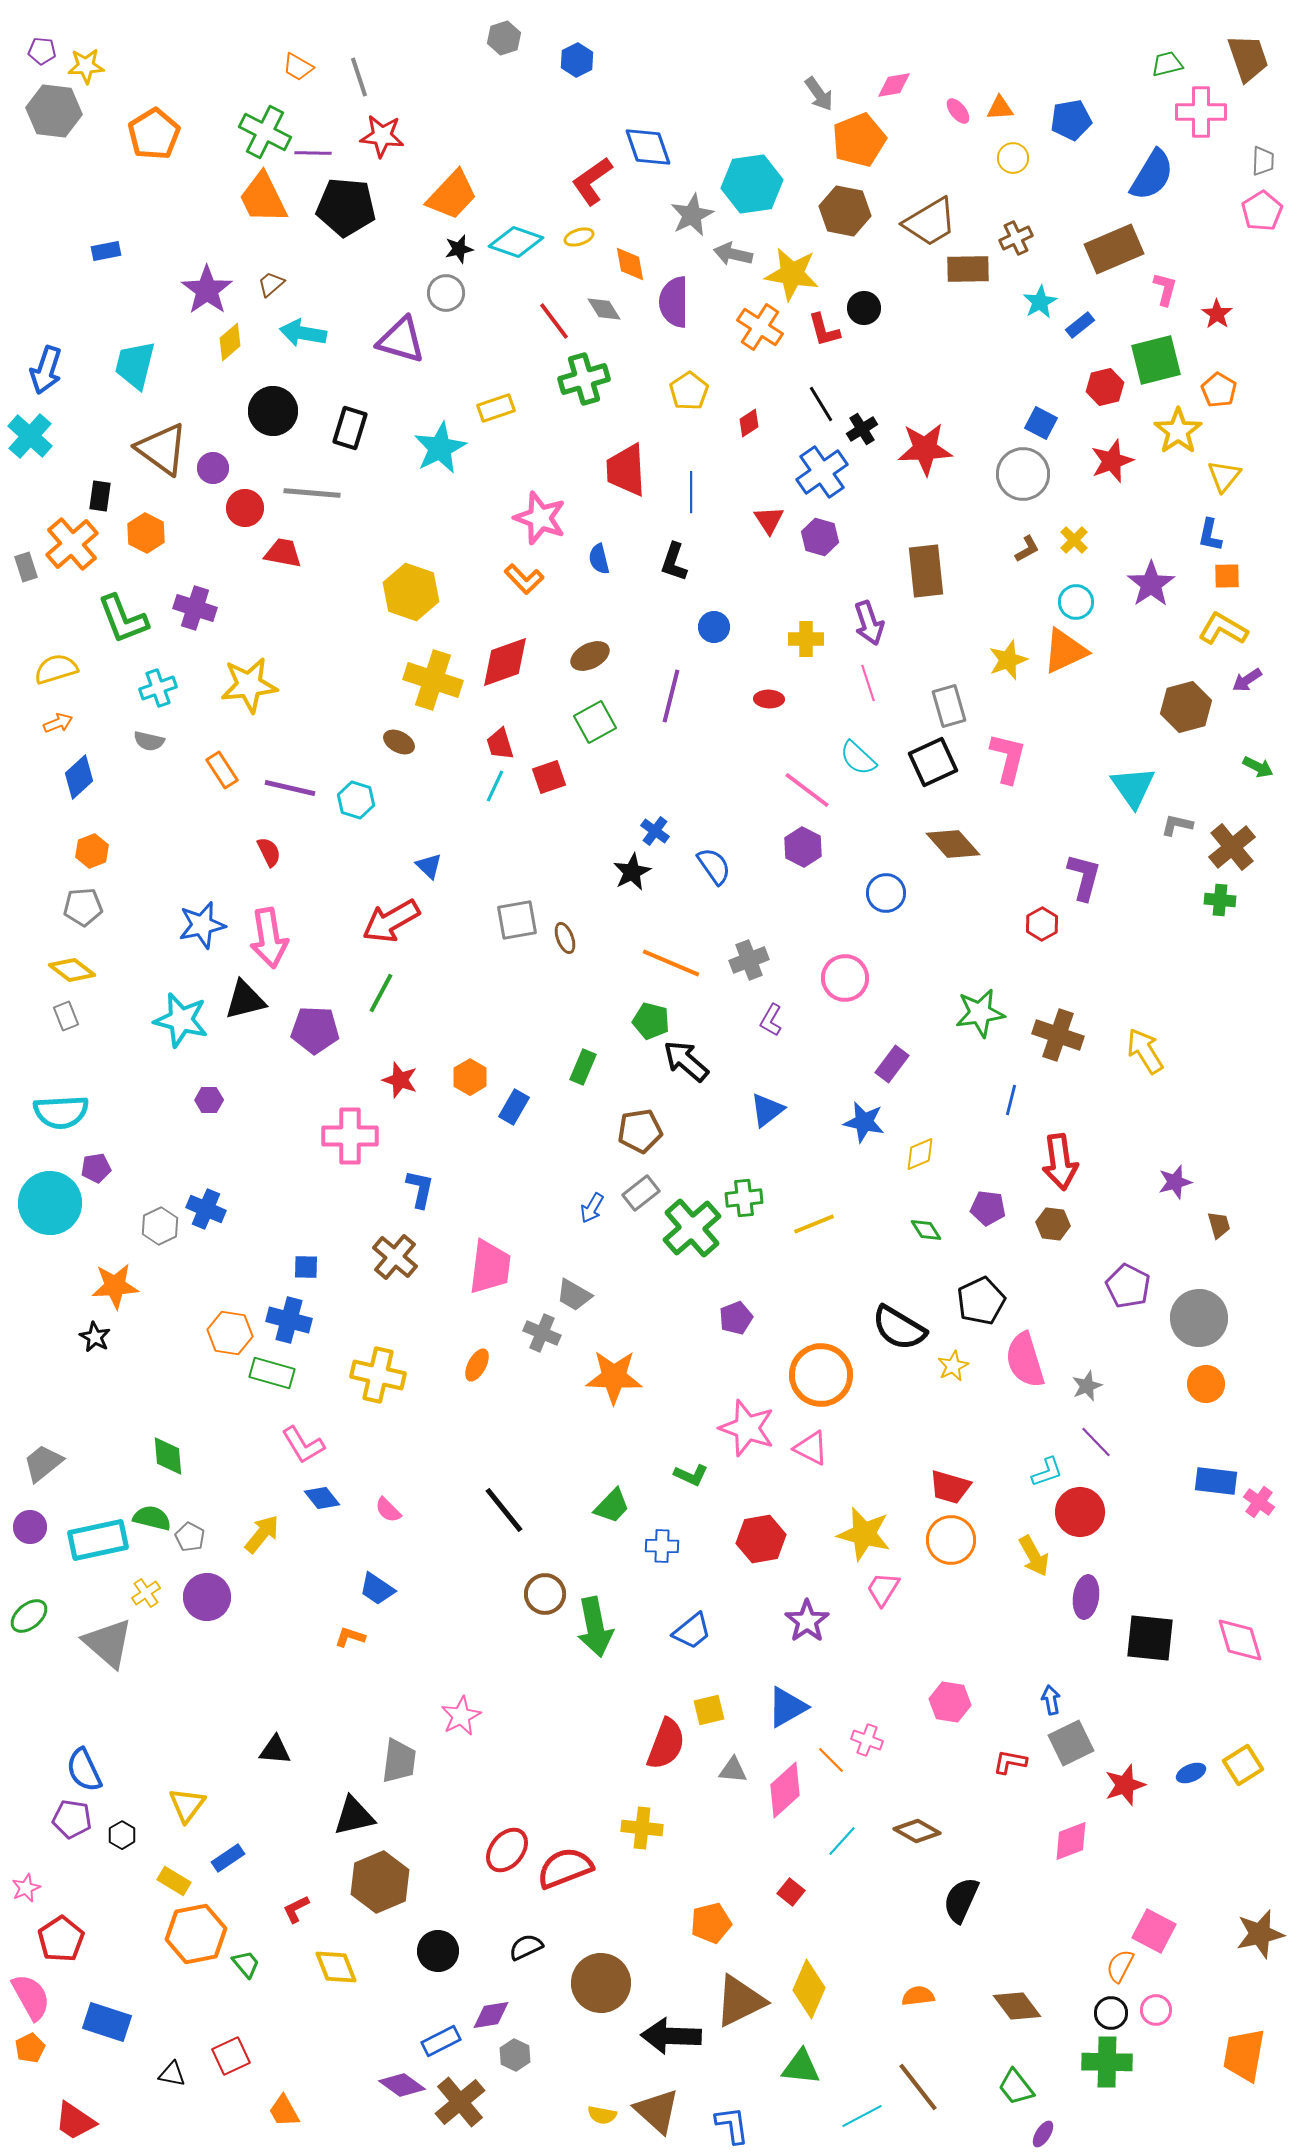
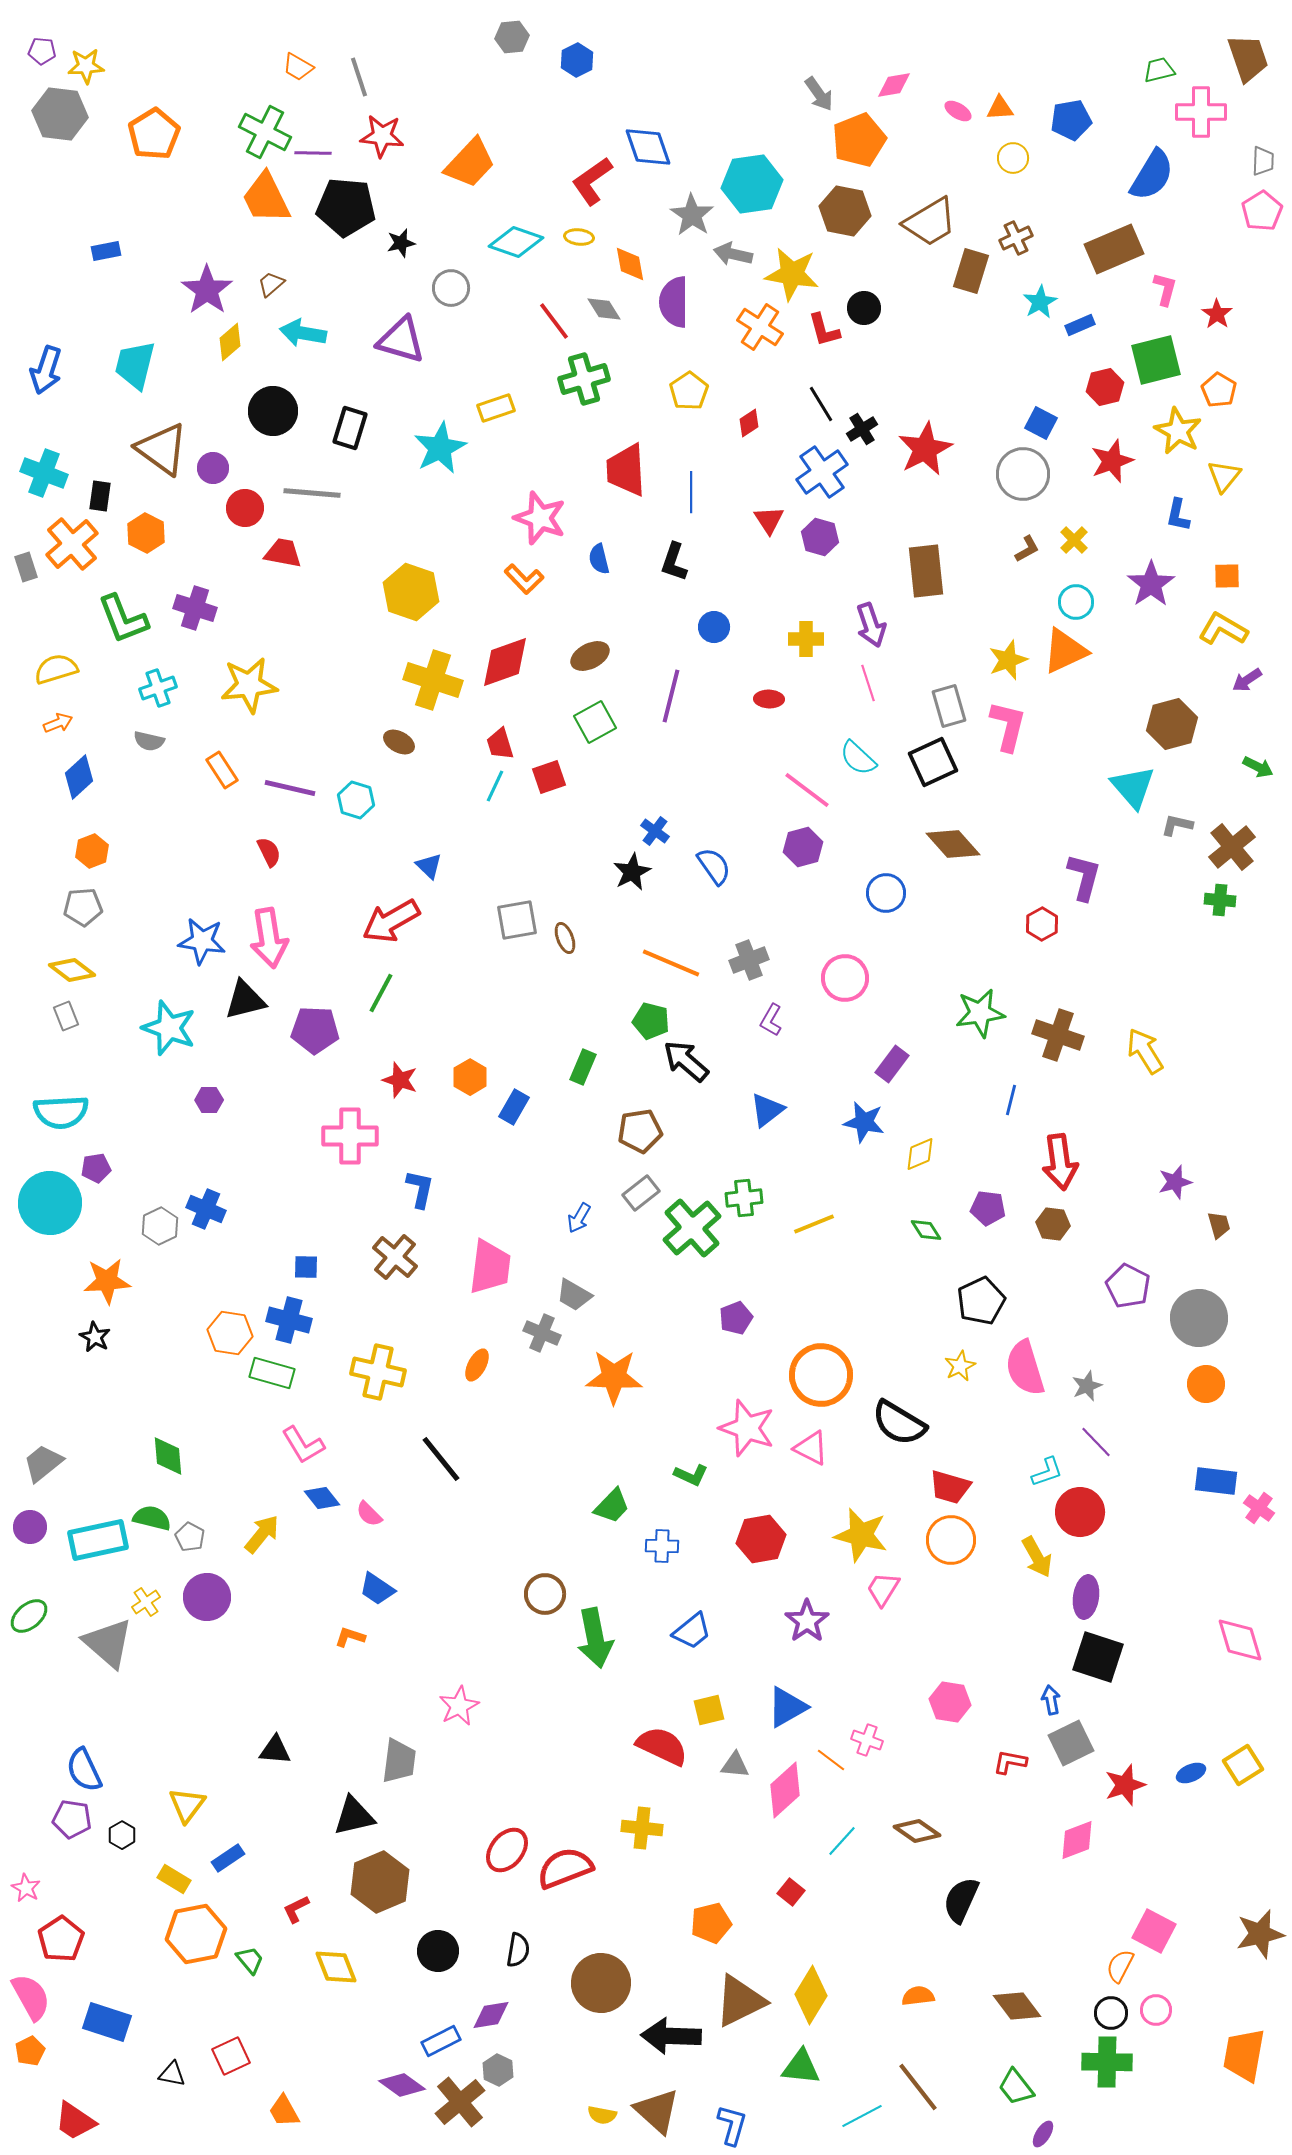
gray hexagon at (504, 38): moved 8 px right, 1 px up; rotated 12 degrees clockwise
green trapezoid at (1167, 64): moved 8 px left, 6 px down
gray hexagon at (54, 111): moved 6 px right, 3 px down
pink ellipse at (958, 111): rotated 20 degrees counterclockwise
orange trapezoid at (452, 195): moved 18 px right, 32 px up
orange trapezoid at (263, 198): moved 3 px right
gray star at (692, 215): rotated 12 degrees counterclockwise
yellow ellipse at (579, 237): rotated 24 degrees clockwise
black star at (459, 249): moved 58 px left, 6 px up
brown rectangle at (968, 269): moved 3 px right, 2 px down; rotated 72 degrees counterclockwise
gray circle at (446, 293): moved 5 px right, 5 px up
blue rectangle at (1080, 325): rotated 16 degrees clockwise
yellow star at (1178, 431): rotated 9 degrees counterclockwise
cyan cross at (30, 436): moved 14 px right, 37 px down; rotated 21 degrees counterclockwise
red star at (925, 449): rotated 24 degrees counterclockwise
blue L-shape at (1210, 535): moved 32 px left, 20 px up
purple arrow at (869, 623): moved 2 px right, 2 px down
brown hexagon at (1186, 707): moved 14 px left, 17 px down
pink L-shape at (1008, 758): moved 32 px up
cyan triangle at (1133, 787): rotated 6 degrees counterclockwise
purple hexagon at (803, 847): rotated 18 degrees clockwise
blue star at (202, 925): moved 16 px down; rotated 21 degrees clockwise
cyan star at (181, 1020): moved 12 px left, 8 px down; rotated 6 degrees clockwise
blue arrow at (592, 1208): moved 13 px left, 10 px down
orange star at (115, 1286): moved 8 px left, 5 px up
black semicircle at (899, 1328): moved 95 px down
pink semicircle at (1025, 1360): moved 8 px down
yellow star at (953, 1366): moved 7 px right
yellow cross at (378, 1375): moved 3 px up
pink cross at (1259, 1502): moved 6 px down
pink semicircle at (388, 1510): moved 19 px left, 4 px down
black line at (504, 1510): moved 63 px left, 51 px up
yellow star at (864, 1534): moved 3 px left, 1 px down
yellow arrow at (1034, 1556): moved 3 px right, 1 px down
yellow cross at (146, 1593): moved 9 px down
green arrow at (595, 1627): moved 11 px down
black square at (1150, 1638): moved 52 px left, 19 px down; rotated 12 degrees clockwise
pink star at (461, 1716): moved 2 px left, 10 px up
red semicircle at (666, 1744): moved 4 px left, 2 px down; rotated 86 degrees counterclockwise
orange line at (831, 1760): rotated 8 degrees counterclockwise
gray triangle at (733, 1770): moved 2 px right, 5 px up
brown diamond at (917, 1831): rotated 6 degrees clockwise
pink diamond at (1071, 1841): moved 6 px right, 1 px up
yellow rectangle at (174, 1881): moved 2 px up
pink star at (26, 1888): rotated 20 degrees counterclockwise
black semicircle at (526, 1947): moved 8 px left, 3 px down; rotated 124 degrees clockwise
green trapezoid at (246, 1964): moved 4 px right, 4 px up
yellow diamond at (809, 1989): moved 2 px right, 6 px down; rotated 8 degrees clockwise
orange pentagon at (30, 2048): moved 3 px down
gray hexagon at (515, 2055): moved 17 px left, 15 px down
blue L-shape at (732, 2125): rotated 24 degrees clockwise
